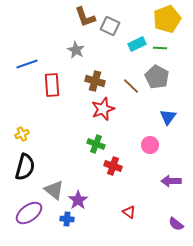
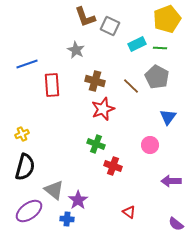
purple ellipse: moved 2 px up
